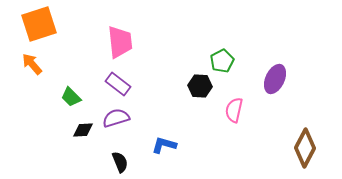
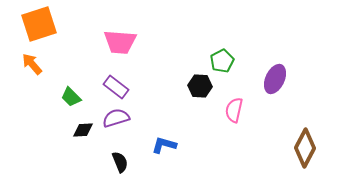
pink trapezoid: rotated 100 degrees clockwise
purple rectangle: moved 2 px left, 3 px down
